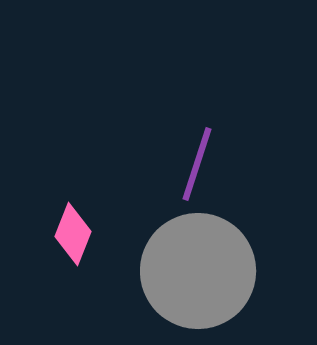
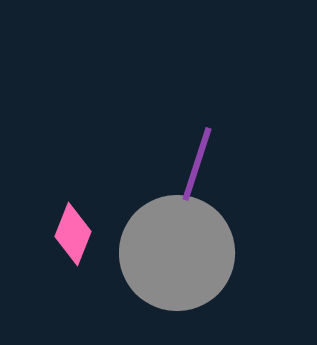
gray circle: moved 21 px left, 18 px up
